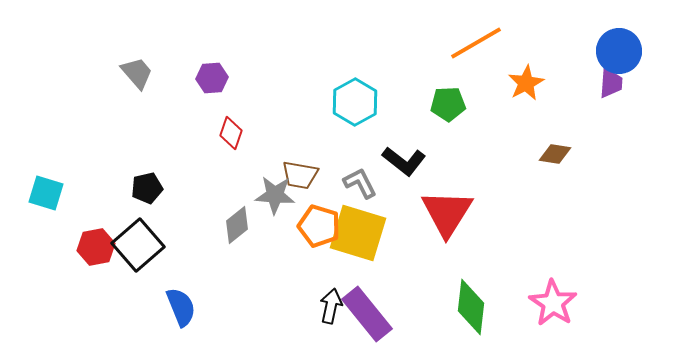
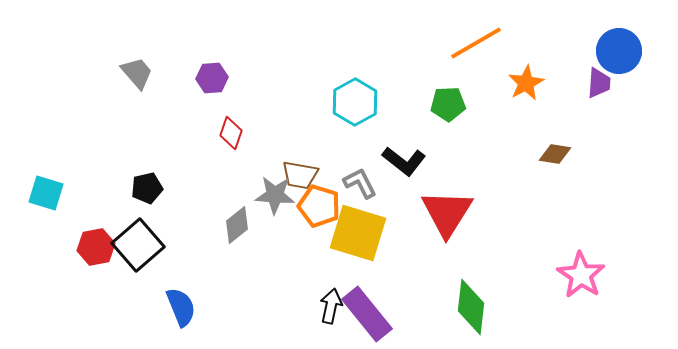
purple trapezoid: moved 12 px left
orange pentagon: moved 20 px up
pink star: moved 28 px right, 28 px up
